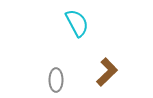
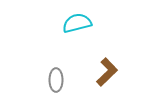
cyan semicircle: rotated 76 degrees counterclockwise
